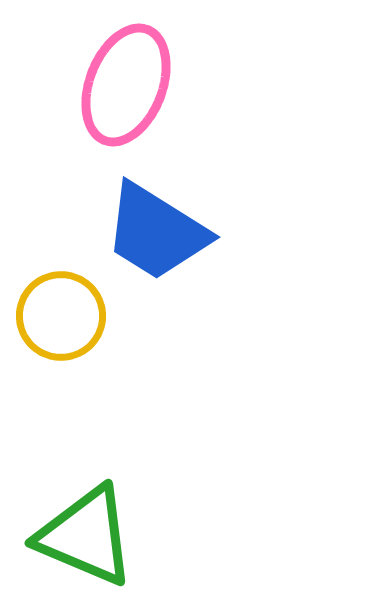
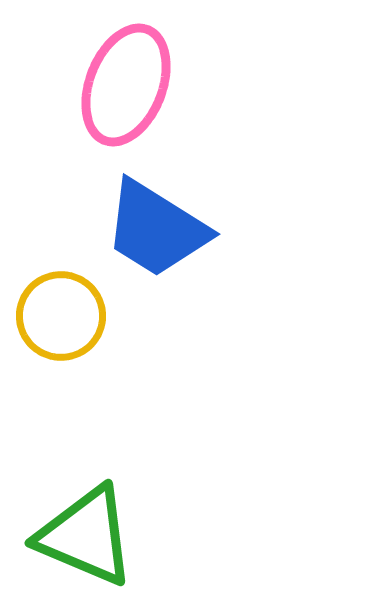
blue trapezoid: moved 3 px up
